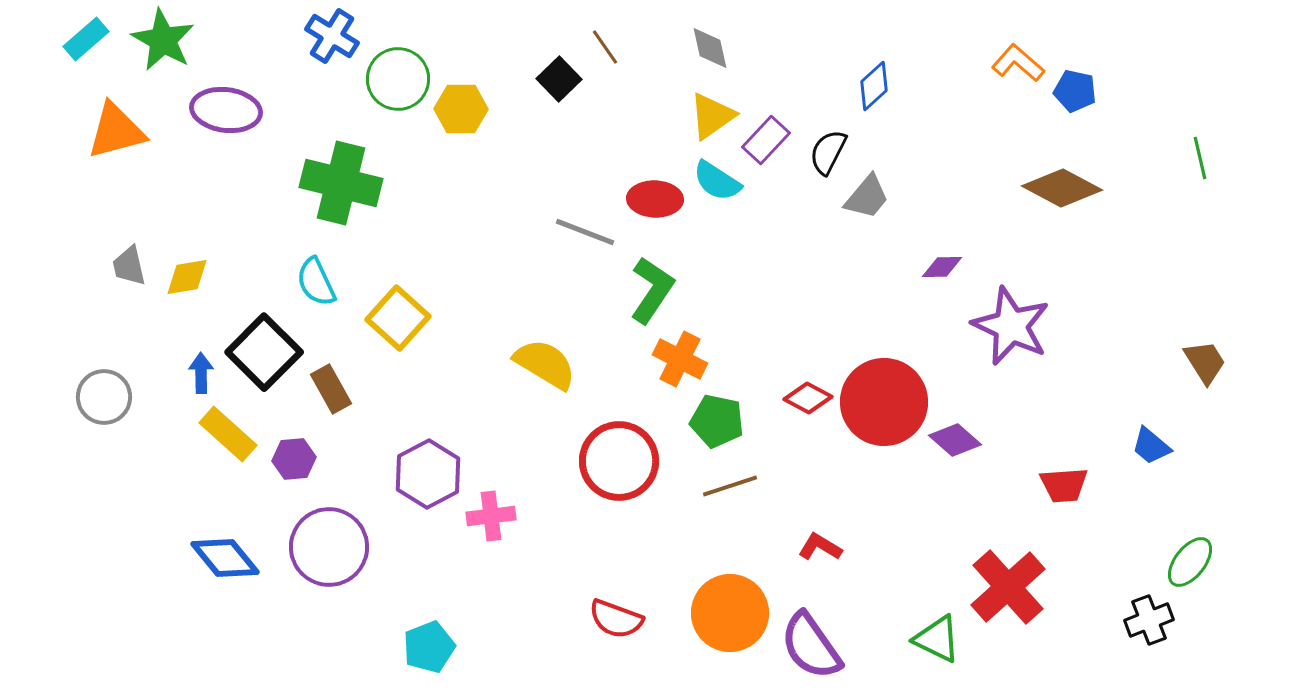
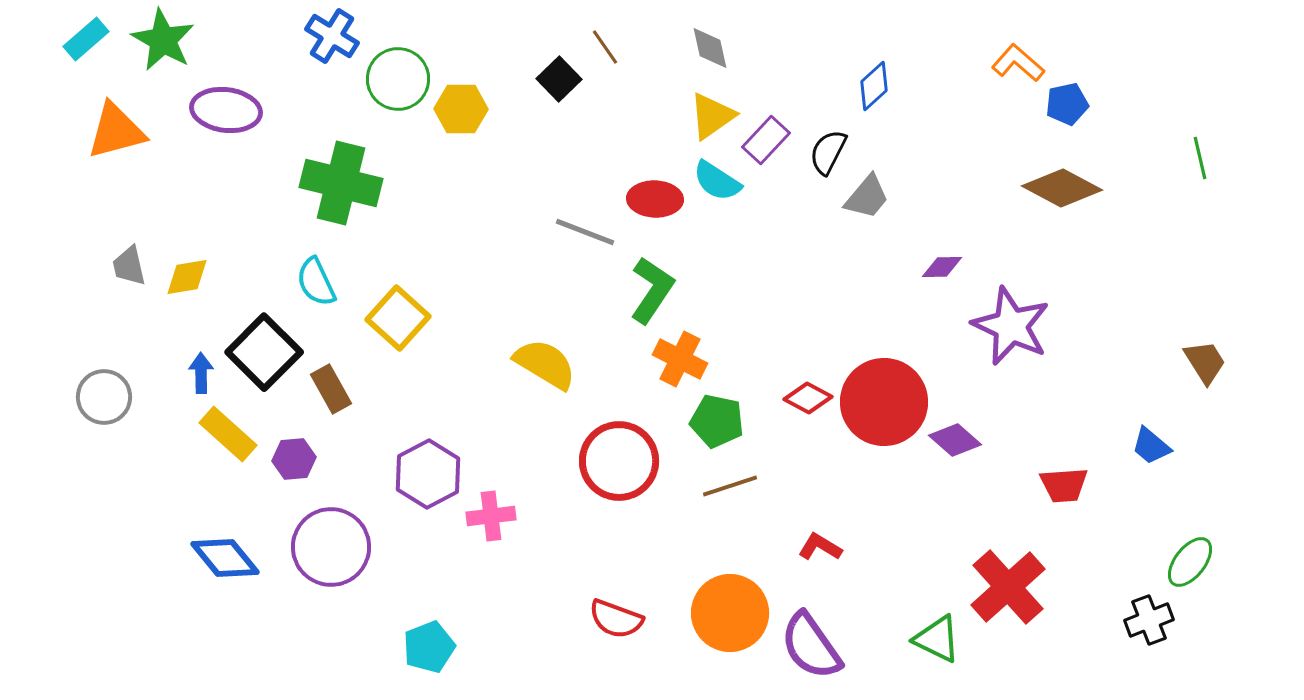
blue pentagon at (1075, 91): moved 8 px left, 13 px down; rotated 24 degrees counterclockwise
purple circle at (329, 547): moved 2 px right
